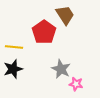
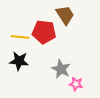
red pentagon: rotated 30 degrees counterclockwise
yellow line: moved 6 px right, 10 px up
black star: moved 6 px right, 8 px up; rotated 24 degrees clockwise
